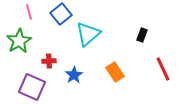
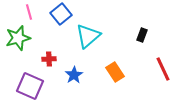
cyan triangle: moved 2 px down
green star: moved 1 px left, 3 px up; rotated 15 degrees clockwise
red cross: moved 2 px up
purple square: moved 2 px left, 1 px up
